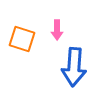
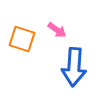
pink arrow: rotated 54 degrees counterclockwise
